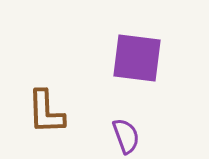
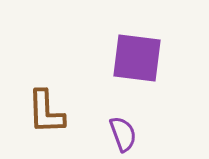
purple semicircle: moved 3 px left, 2 px up
